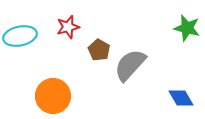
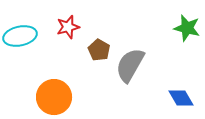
gray semicircle: rotated 12 degrees counterclockwise
orange circle: moved 1 px right, 1 px down
